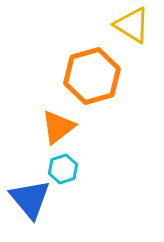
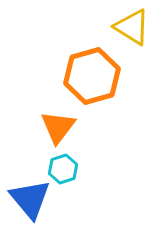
yellow triangle: moved 2 px down
orange triangle: rotated 15 degrees counterclockwise
